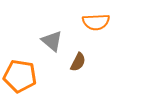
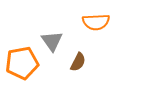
gray triangle: rotated 15 degrees clockwise
orange pentagon: moved 2 px right, 13 px up; rotated 20 degrees counterclockwise
